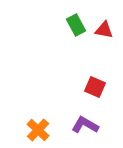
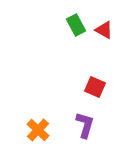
red triangle: rotated 18 degrees clockwise
purple L-shape: rotated 76 degrees clockwise
